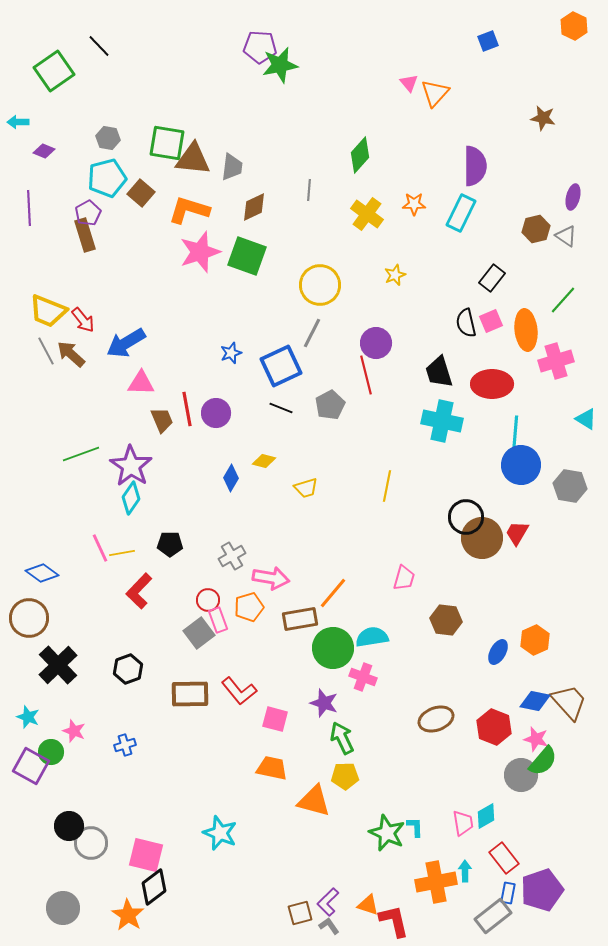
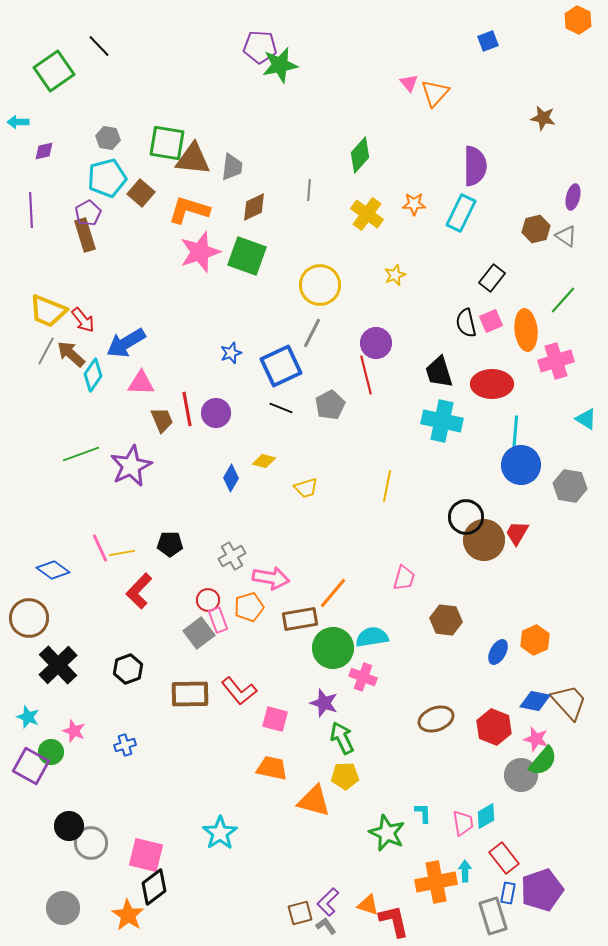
orange hexagon at (574, 26): moved 4 px right, 6 px up
purple diamond at (44, 151): rotated 35 degrees counterclockwise
purple line at (29, 208): moved 2 px right, 2 px down
gray line at (46, 351): rotated 56 degrees clockwise
purple star at (131, 466): rotated 12 degrees clockwise
cyan diamond at (131, 498): moved 38 px left, 123 px up
brown circle at (482, 538): moved 2 px right, 2 px down
blue diamond at (42, 573): moved 11 px right, 3 px up
cyan L-shape at (415, 827): moved 8 px right, 14 px up
cyan star at (220, 833): rotated 16 degrees clockwise
gray rectangle at (493, 916): rotated 69 degrees counterclockwise
gray L-shape at (329, 926): moved 3 px left
